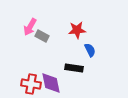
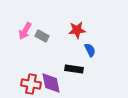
pink arrow: moved 5 px left, 4 px down
black rectangle: moved 1 px down
